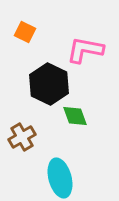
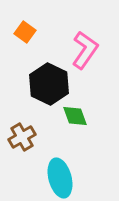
orange square: rotated 10 degrees clockwise
pink L-shape: rotated 114 degrees clockwise
